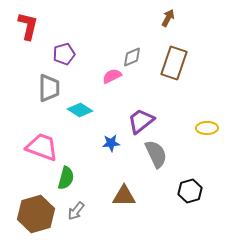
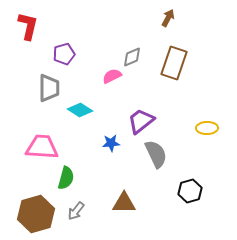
pink trapezoid: rotated 16 degrees counterclockwise
brown triangle: moved 7 px down
